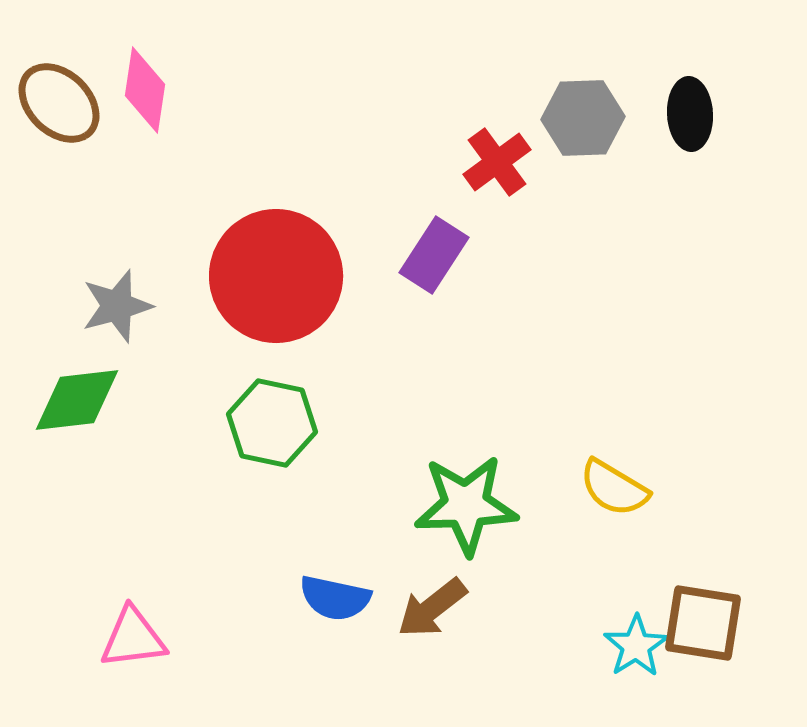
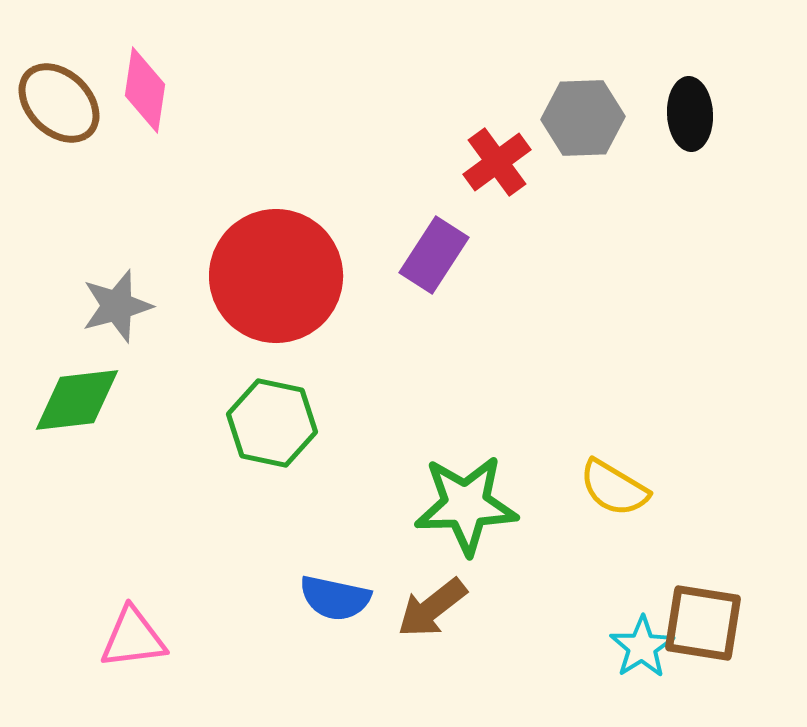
cyan star: moved 6 px right, 1 px down
